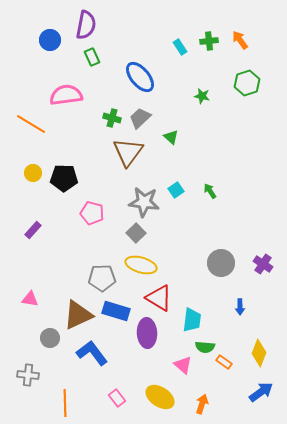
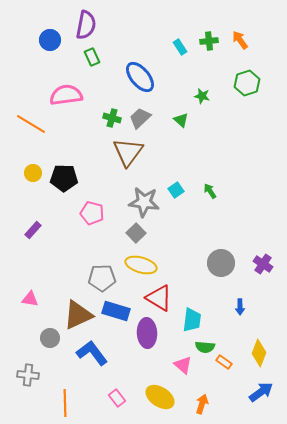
green triangle at (171, 137): moved 10 px right, 17 px up
